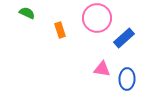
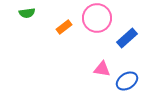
green semicircle: rotated 147 degrees clockwise
orange rectangle: moved 4 px right, 3 px up; rotated 70 degrees clockwise
blue rectangle: moved 3 px right
blue ellipse: moved 2 px down; rotated 55 degrees clockwise
